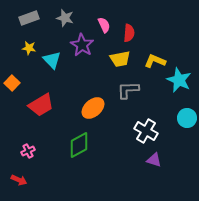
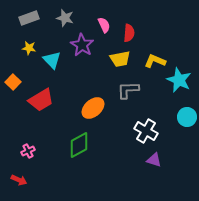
orange square: moved 1 px right, 1 px up
red trapezoid: moved 5 px up
cyan circle: moved 1 px up
